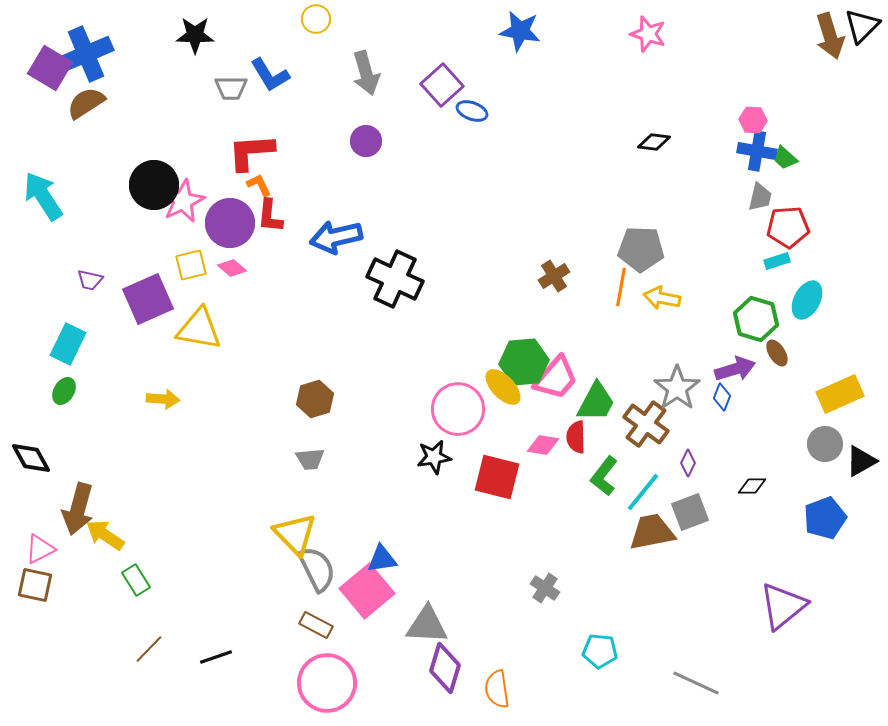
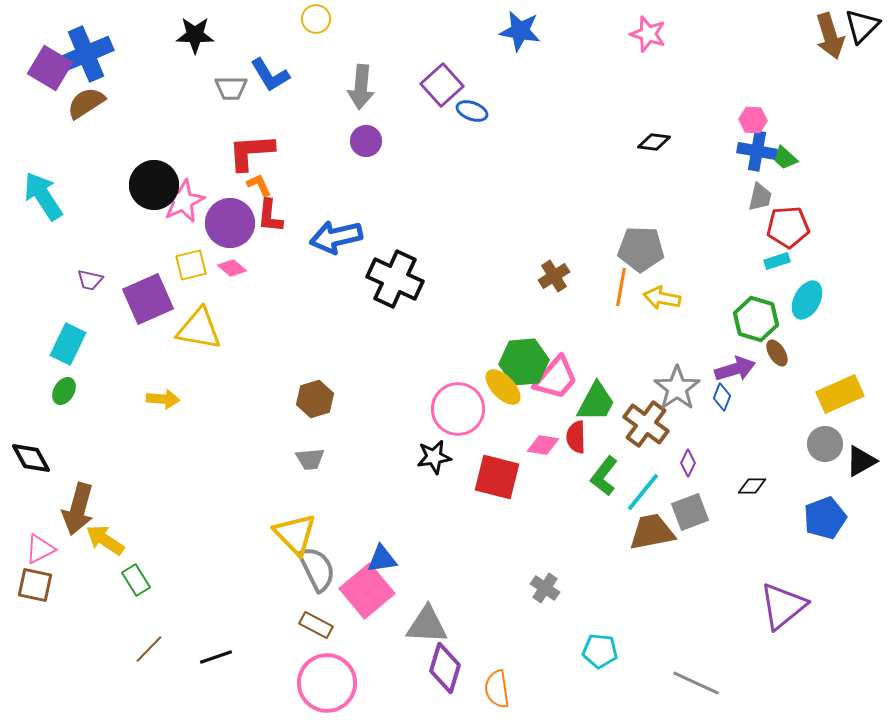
gray arrow at (366, 73): moved 5 px left, 14 px down; rotated 21 degrees clockwise
yellow arrow at (105, 535): moved 5 px down
